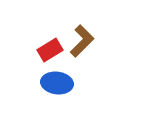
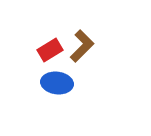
brown L-shape: moved 5 px down
